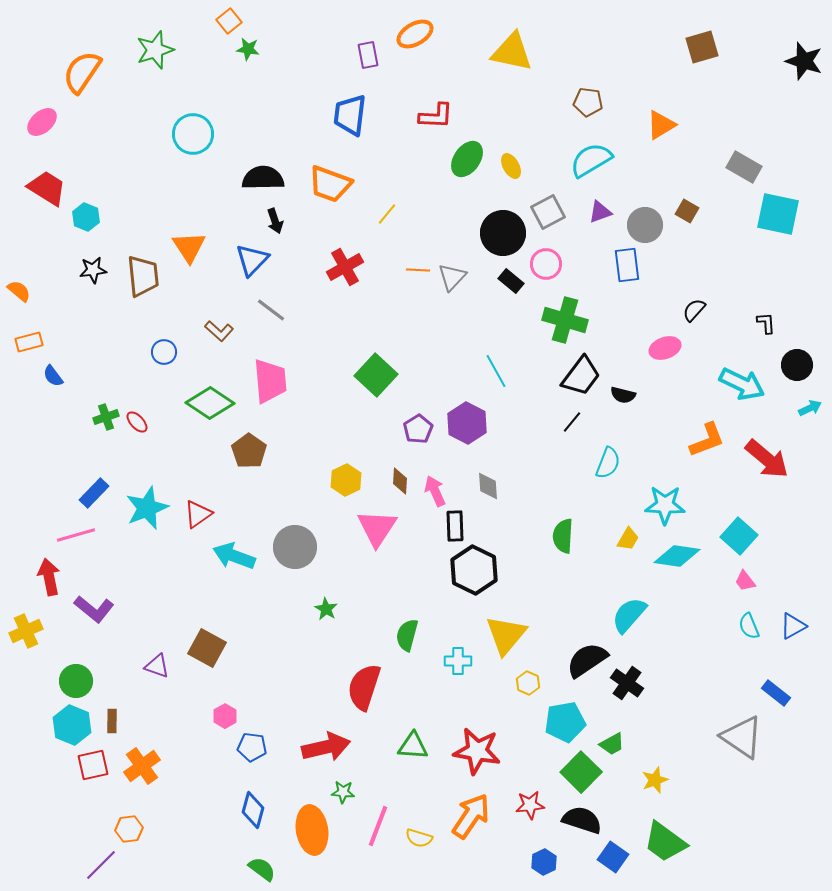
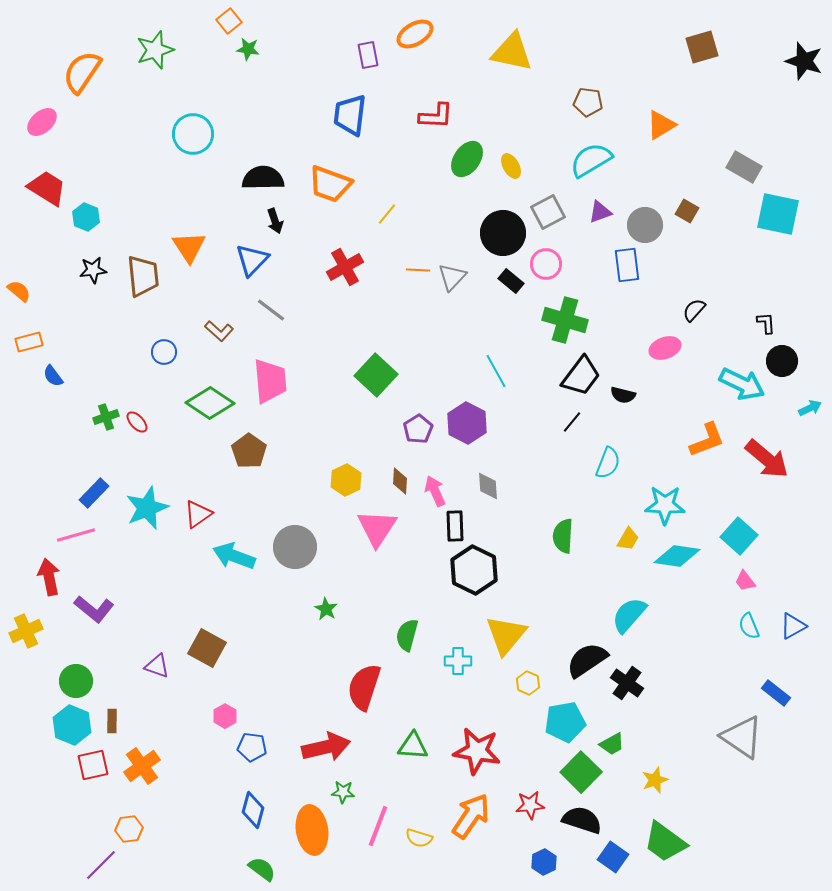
black circle at (797, 365): moved 15 px left, 4 px up
